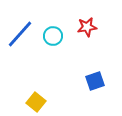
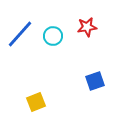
yellow square: rotated 30 degrees clockwise
